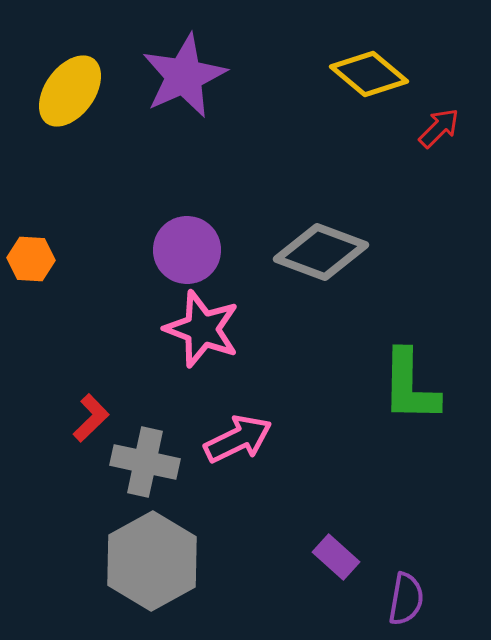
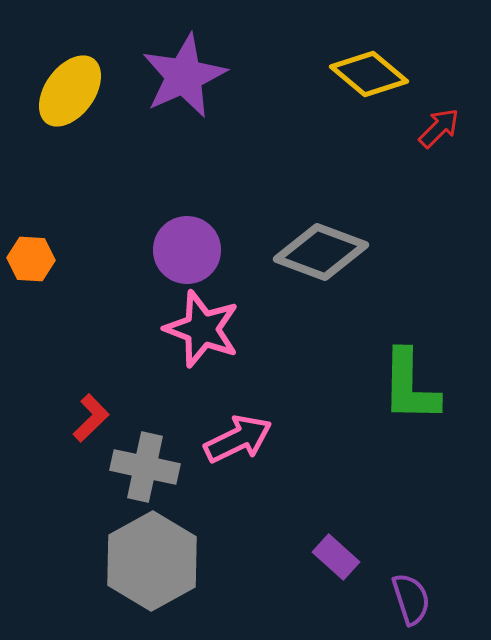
gray cross: moved 5 px down
purple semicircle: moved 5 px right; rotated 28 degrees counterclockwise
